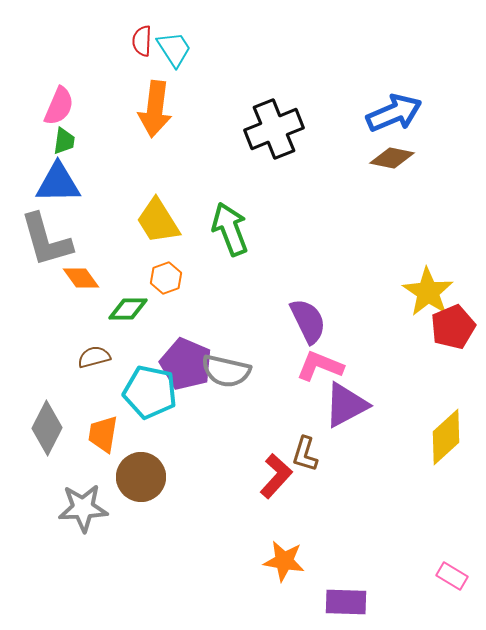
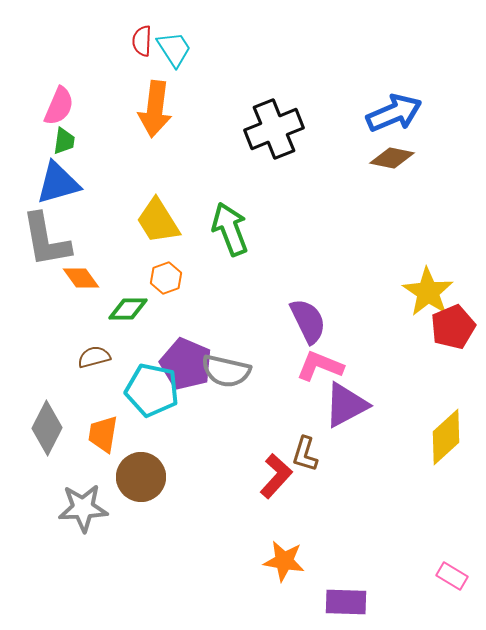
blue triangle: rotated 15 degrees counterclockwise
gray L-shape: rotated 6 degrees clockwise
cyan pentagon: moved 2 px right, 2 px up
